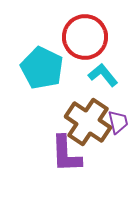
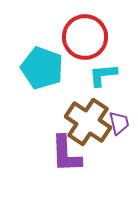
cyan pentagon: rotated 6 degrees counterclockwise
cyan L-shape: rotated 56 degrees counterclockwise
purple trapezoid: moved 1 px right, 1 px down
